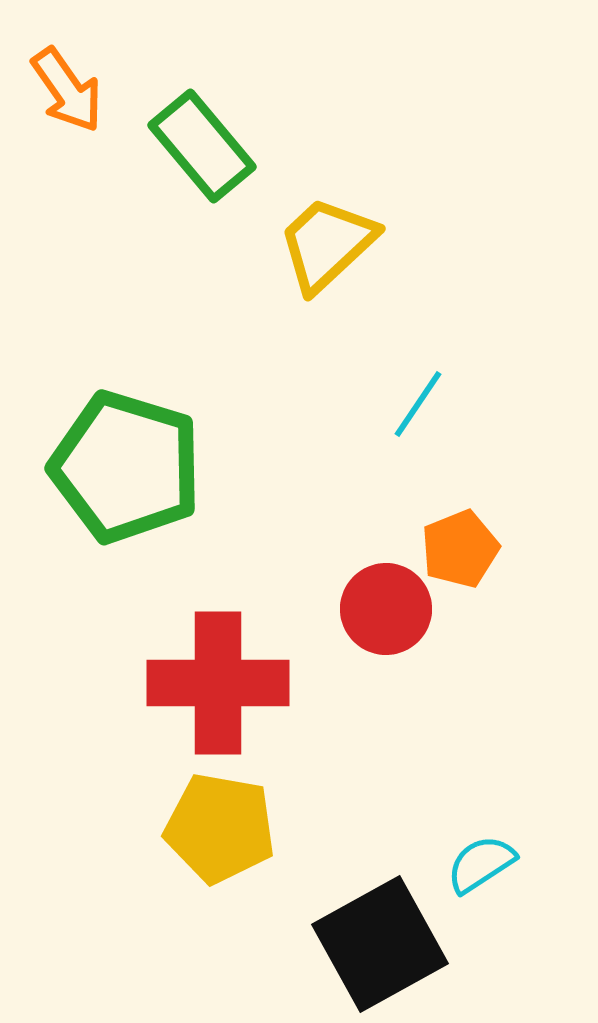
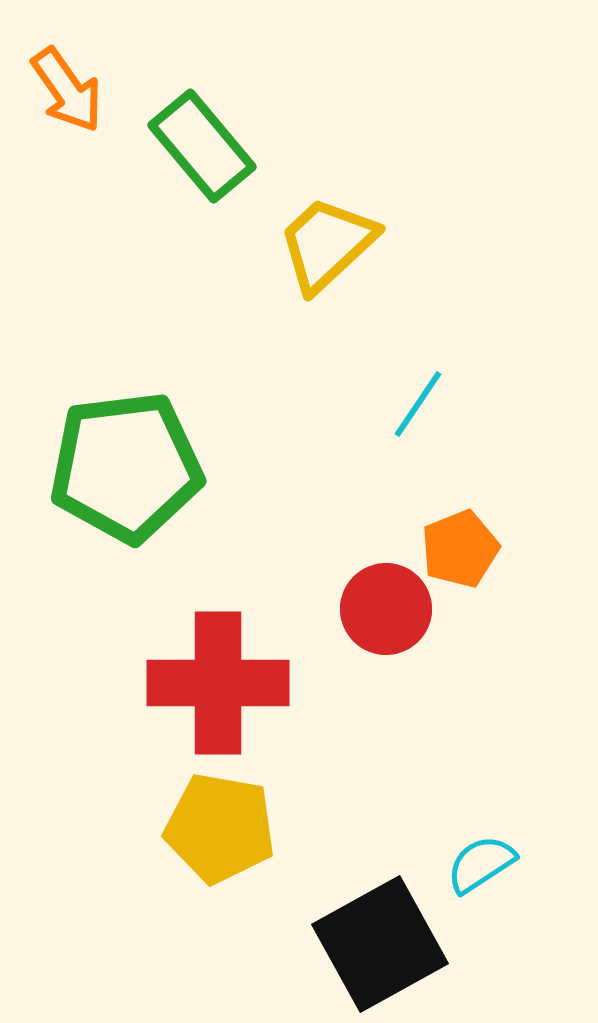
green pentagon: rotated 24 degrees counterclockwise
